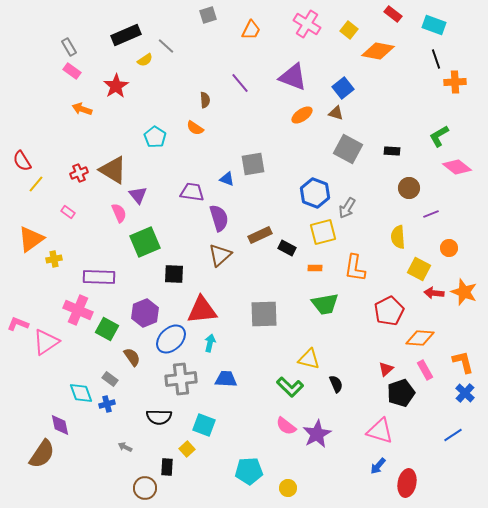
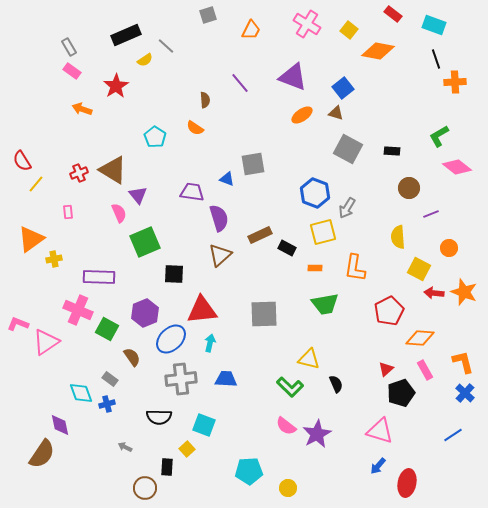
pink rectangle at (68, 212): rotated 48 degrees clockwise
